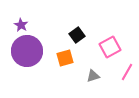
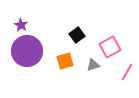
orange square: moved 3 px down
gray triangle: moved 11 px up
